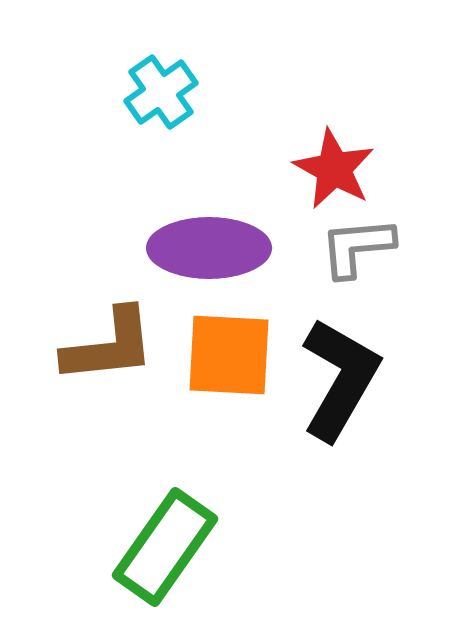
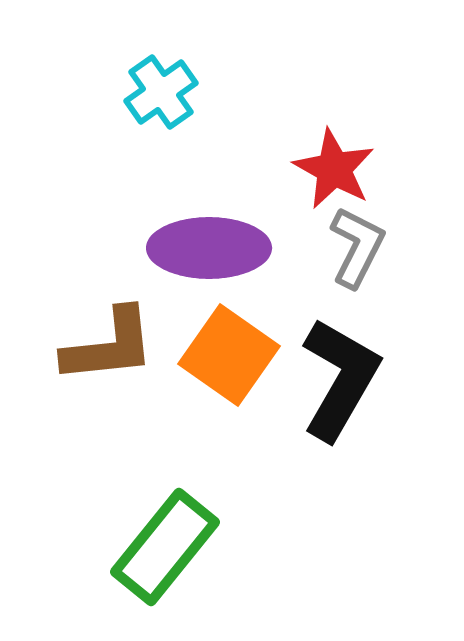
gray L-shape: rotated 122 degrees clockwise
orange square: rotated 32 degrees clockwise
green rectangle: rotated 4 degrees clockwise
